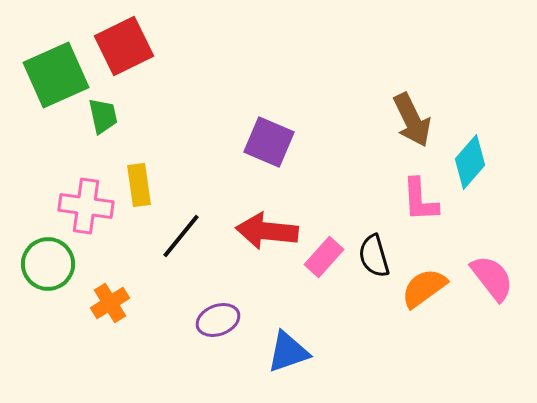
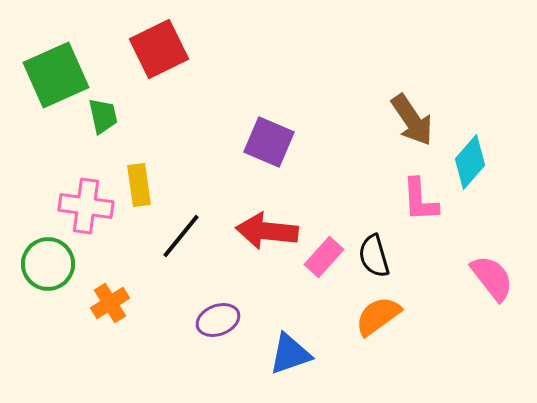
red square: moved 35 px right, 3 px down
brown arrow: rotated 8 degrees counterclockwise
orange semicircle: moved 46 px left, 28 px down
blue triangle: moved 2 px right, 2 px down
